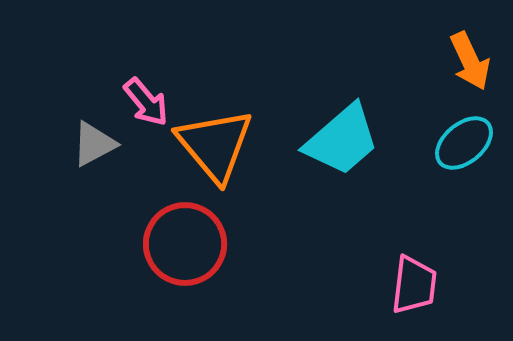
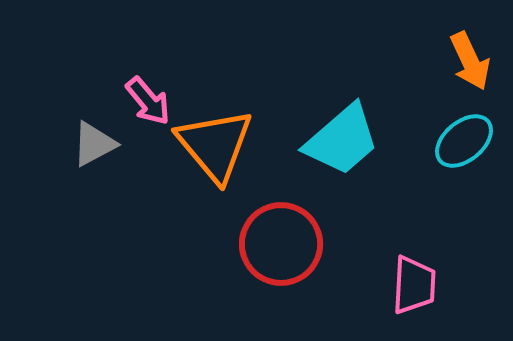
pink arrow: moved 2 px right, 1 px up
cyan ellipse: moved 2 px up
red circle: moved 96 px right
pink trapezoid: rotated 4 degrees counterclockwise
